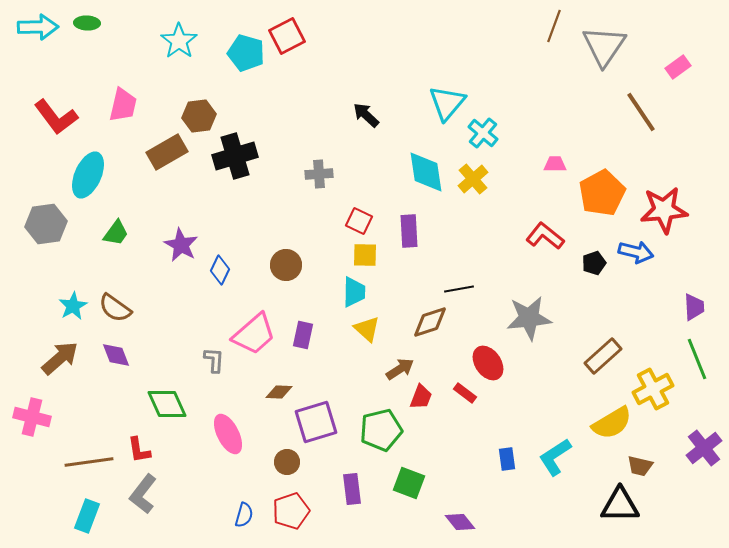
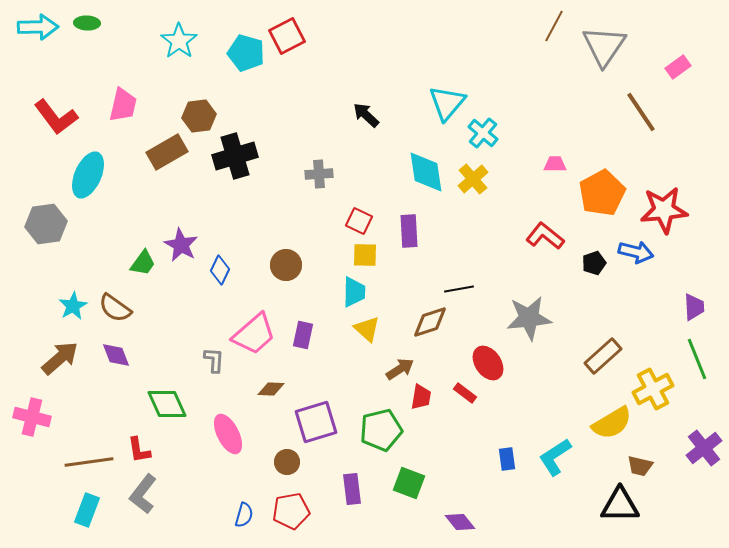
brown line at (554, 26): rotated 8 degrees clockwise
green trapezoid at (116, 233): moved 27 px right, 30 px down
brown diamond at (279, 392): moved 8 px left, 3 px up
red trapezoid at (421, 397): rotated 12 degrees counterclockwise
red pentagon at (291, 511): rotated 9 degrees clockwise
cyan rectangle at (87, 516): moved 6 px up
